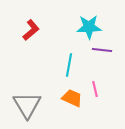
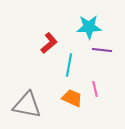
red L-shape: moved 18 px right, 13 px down
gray triangle: rotated 48 degrees counterclockwise
